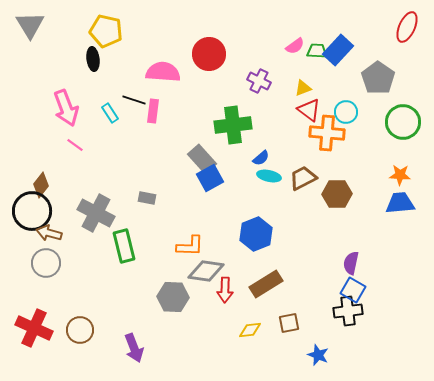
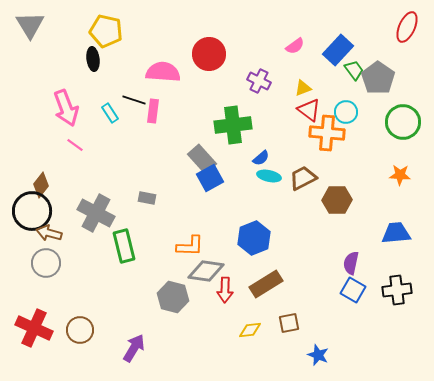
green trapezoid at (317, 51): moved 37 px right, 19 px down; rotated 50 degrees clockwise
brown hexagon at (337, 194): moved 6 px down
blue trapezoid at (400, 203): moved 4 px left, 30 px down
blue hexagon at (256, 234): moved 2 px left, 4 px down
gray hexagon at (173, 297): rotated 12 degrees clockwise
black cross at (348, 311): moved 49 px right, 21 px up
purple arrow at (134, 348): rotated 128 degrees counterclockwise
